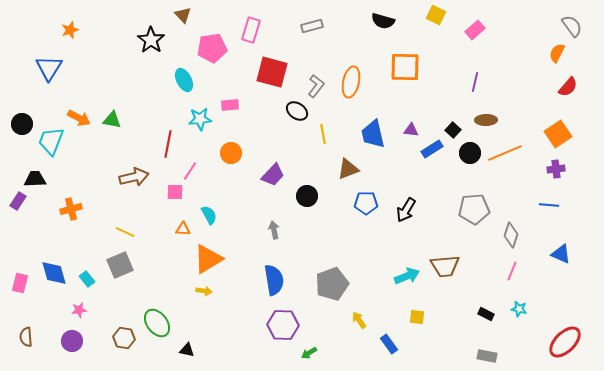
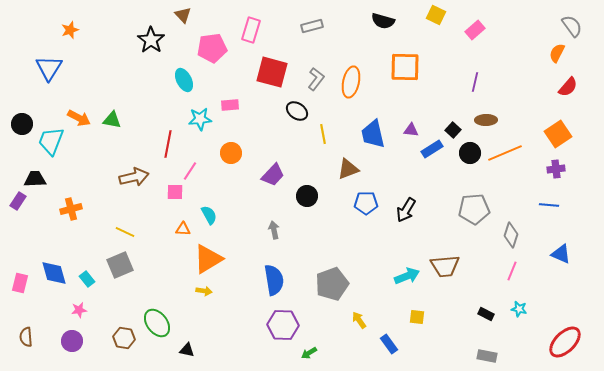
gray L-shape at (316, 86): moved 7 px up
